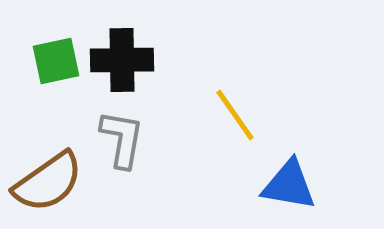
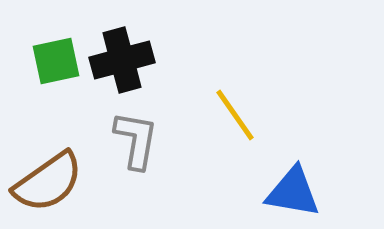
black cross: rotated 14 degrees counterclockwise
gray L-shape: moved 14 px right, 1 px down
blue triangle: moved 4 px right, 7 px down
